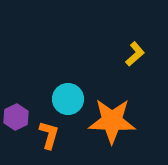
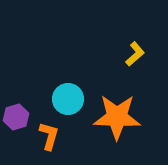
purple hexagon: rotated 10 degrees clockwise
orange star: moved 5 px right, 4 px up
orange L-shape: moved 1 px down
